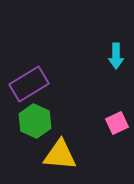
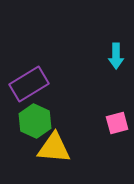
pink square: rotated 10 degrees clockwise
yellow triangle: moved 6 px left, 7 px up
